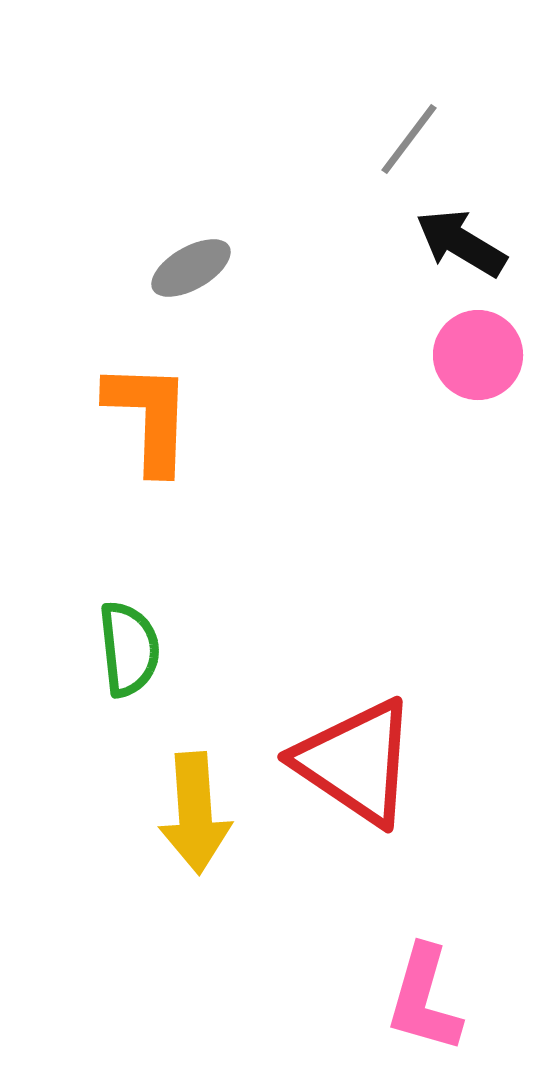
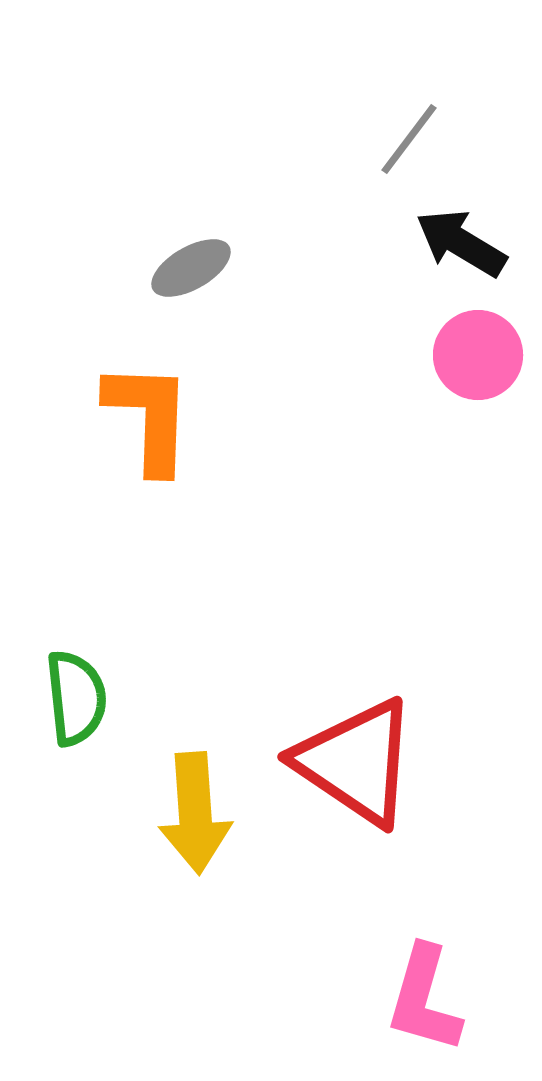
green semicircle: moved 53 px left, 49 px down
